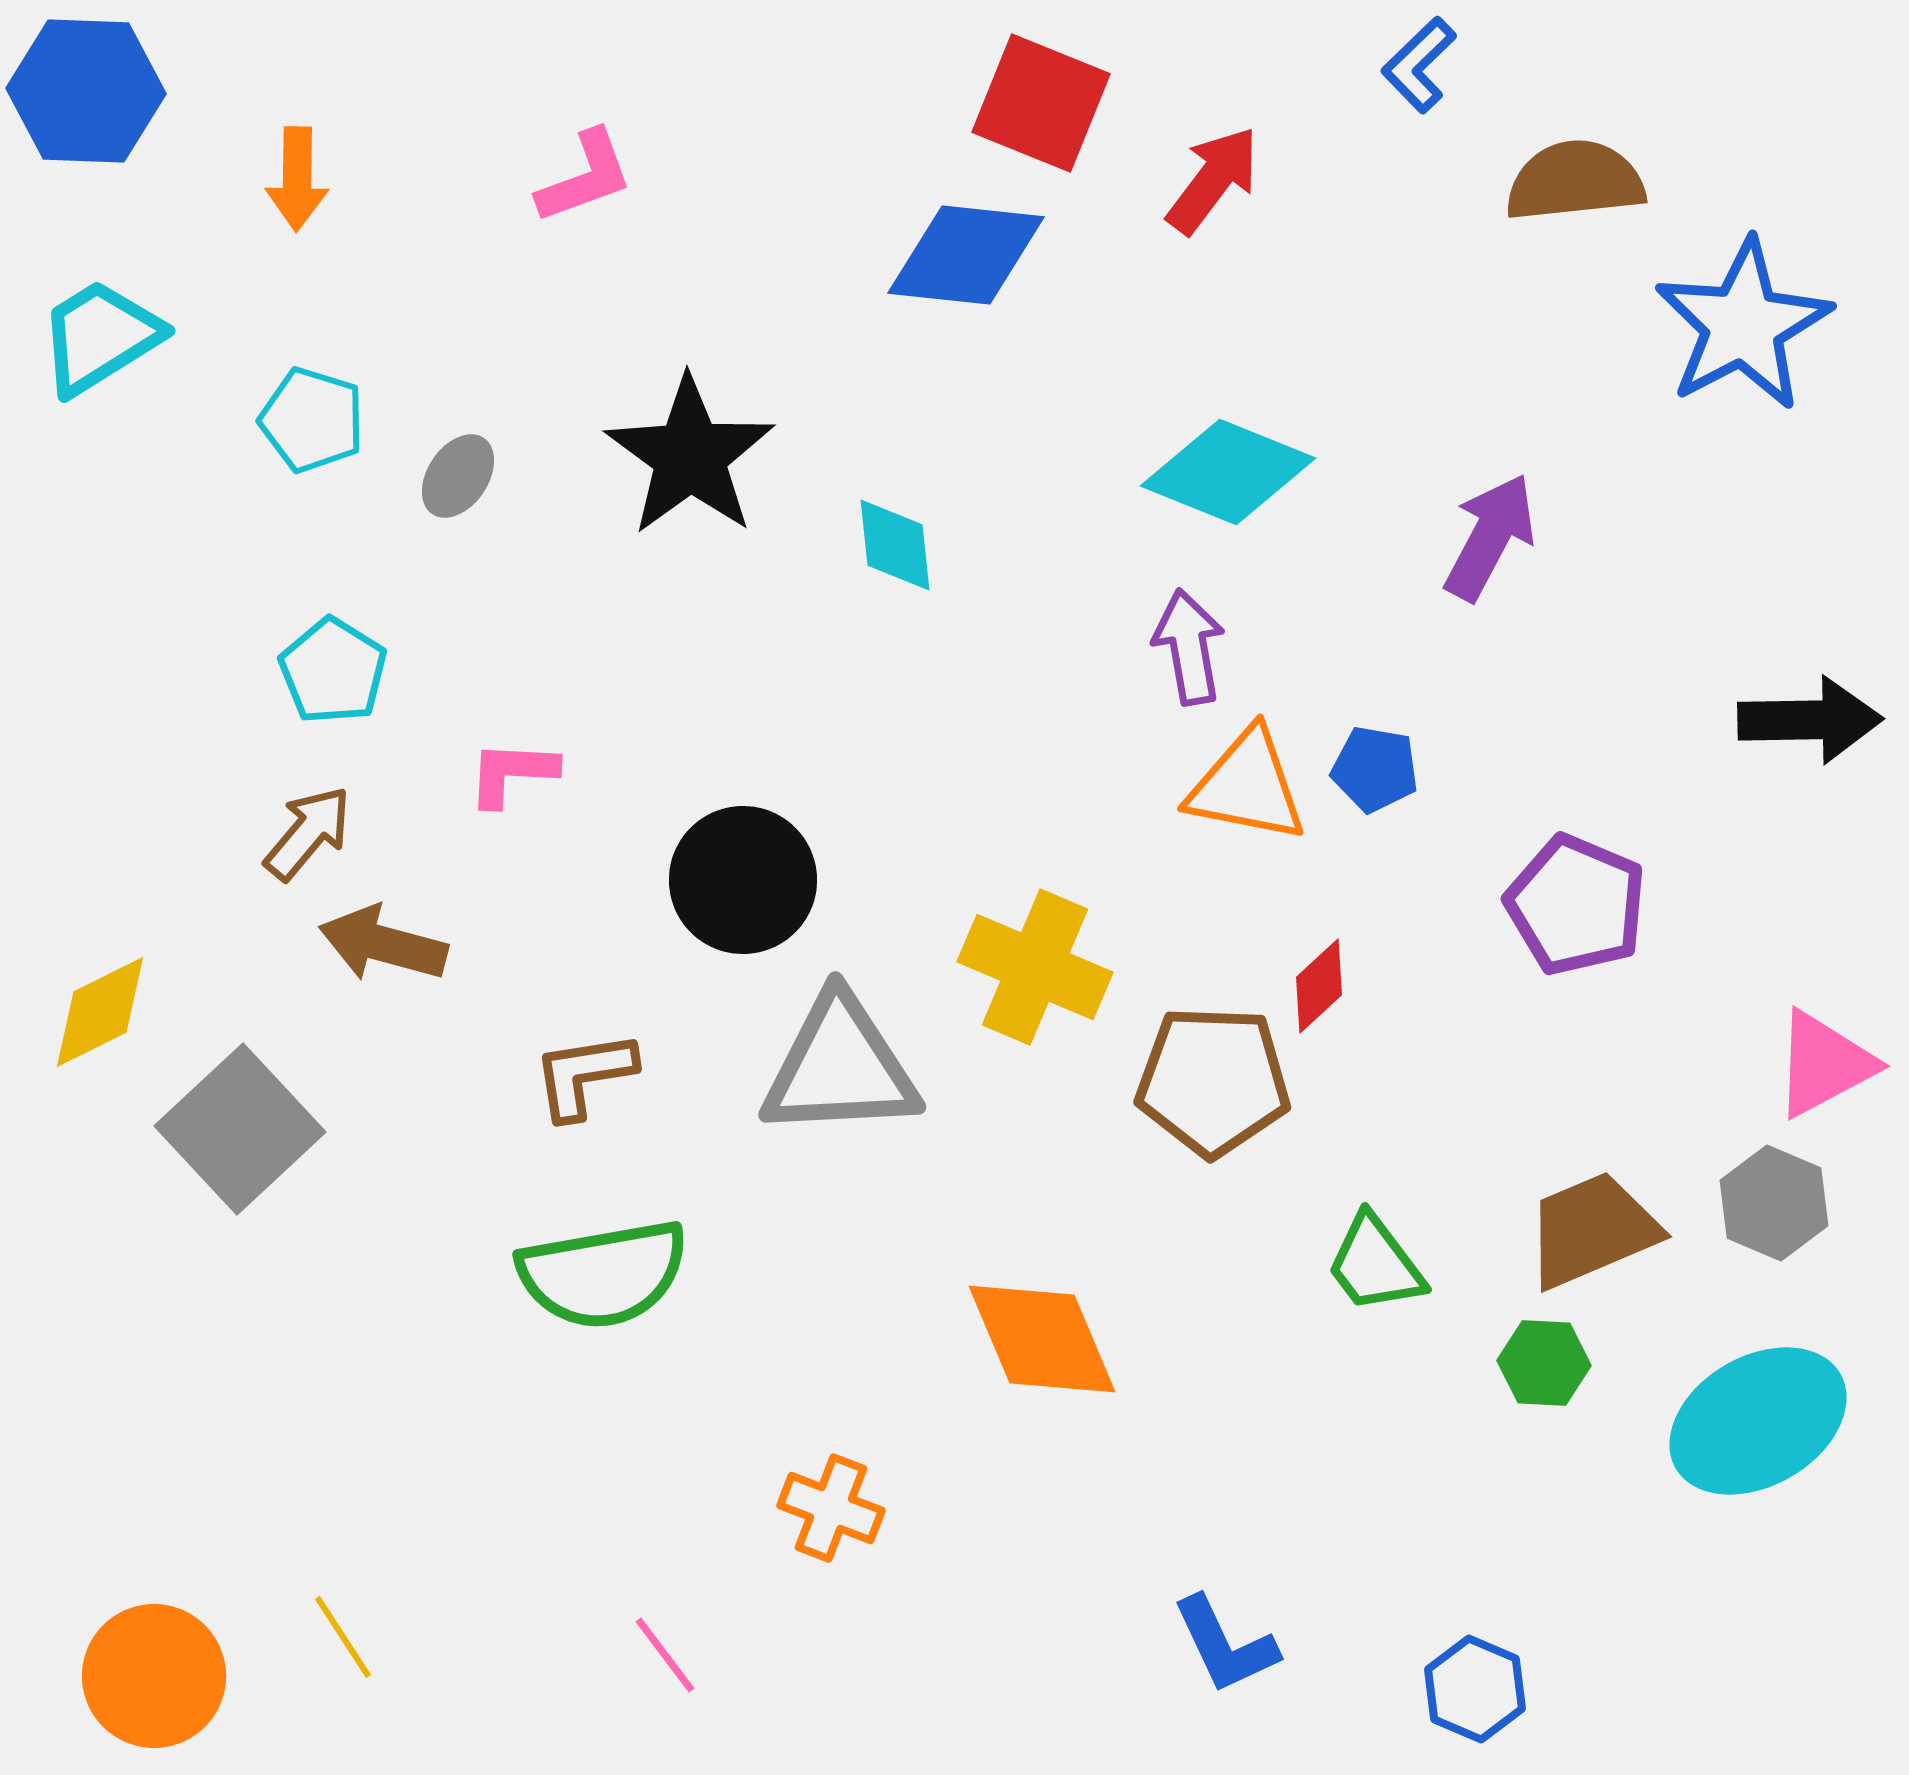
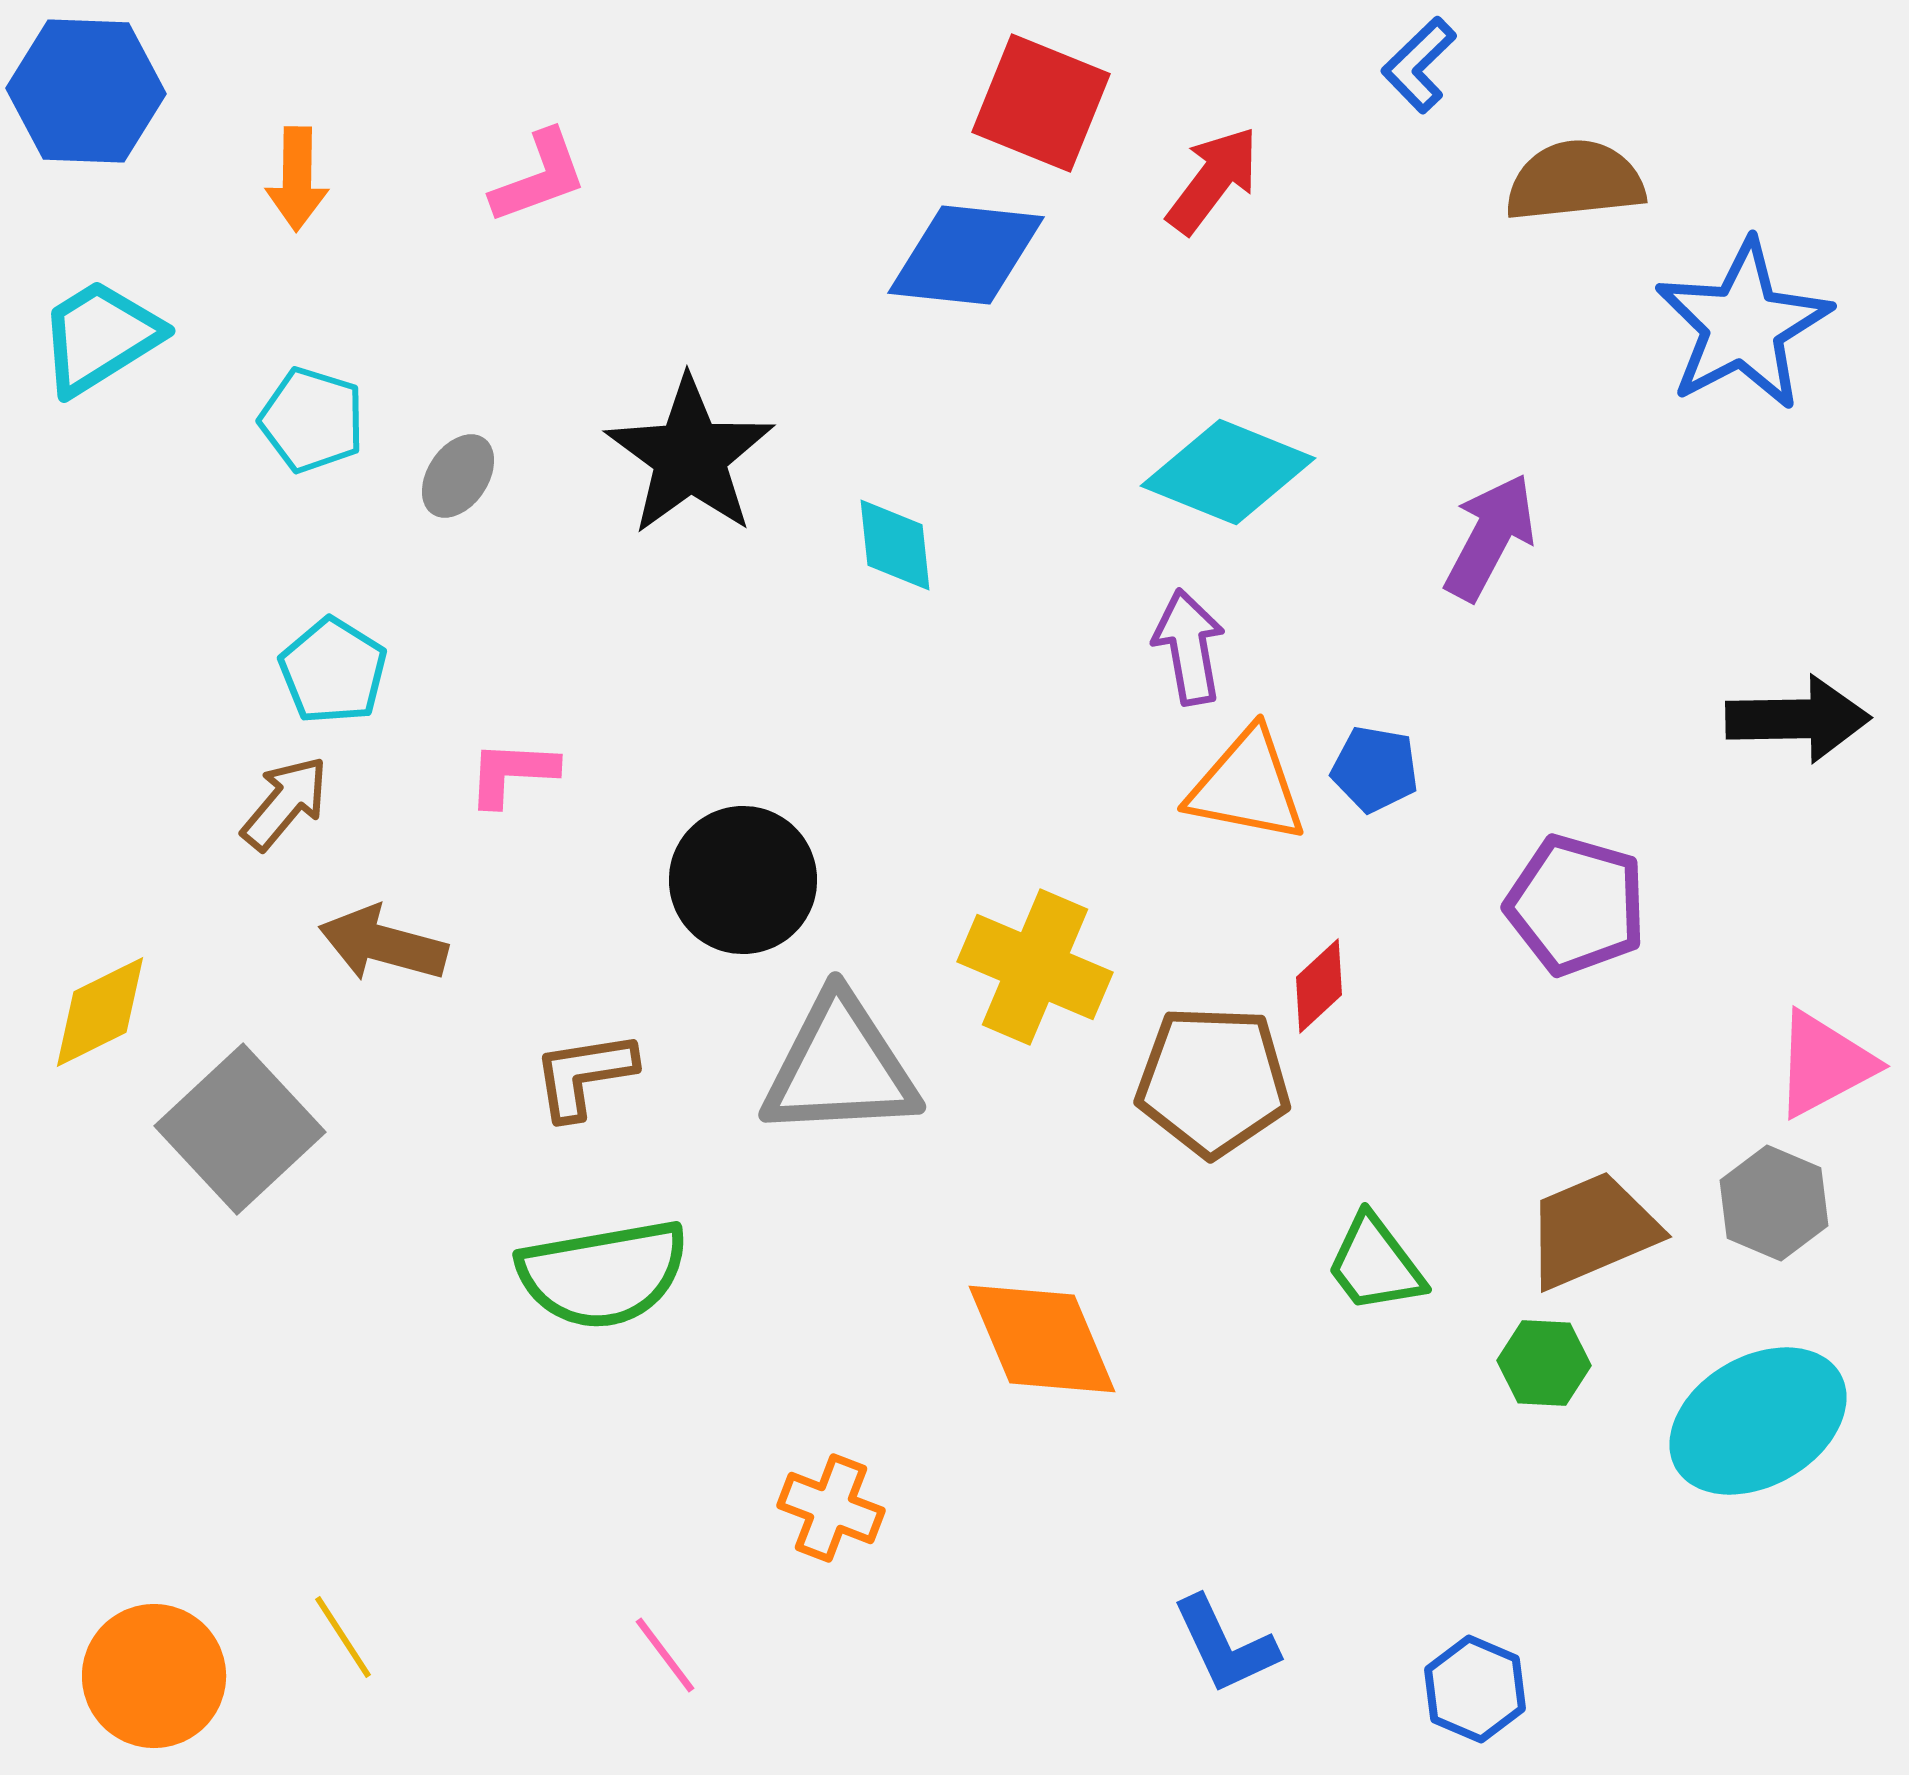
pink L-shape at (585, 177): moved 46 px left
black arrow at (1810, 720): moved 12 px left, 1 px up
brown arrow at (308, 833): moved 23 px left, 30 px up
purple pentagon at (1576, 905): rotated 7 degrees counterclockwise
